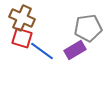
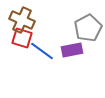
brown cross: moved 2 px down
gray pentagon: rotated 20 degrees counterclockwise
purple rectangle: moved 3 px left; rotated 20 degrees clockwise
